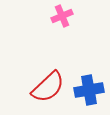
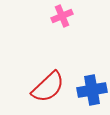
blue cross: moved 3 px right
